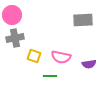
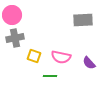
purple semicircle: moved 1 px up; rotated 56 degrees clockwise
